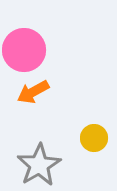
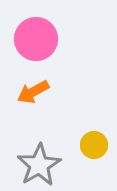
pink circle: moved 12 px right, 11 px up
yellow circle: moved 7 px down
